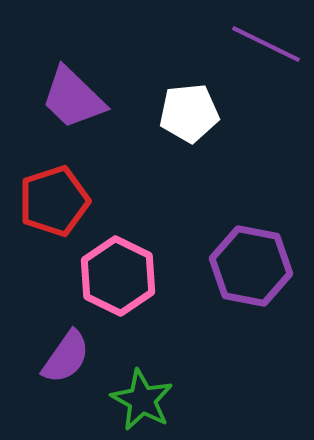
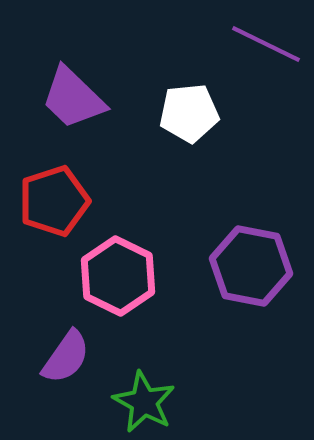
green star: moved 2 px right, 2 px down
